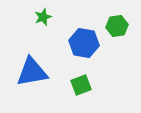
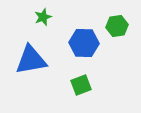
blue hexagon: rotated 8 degrees counterclockwise
blue triangle: moved 1 px left, 12 px up
